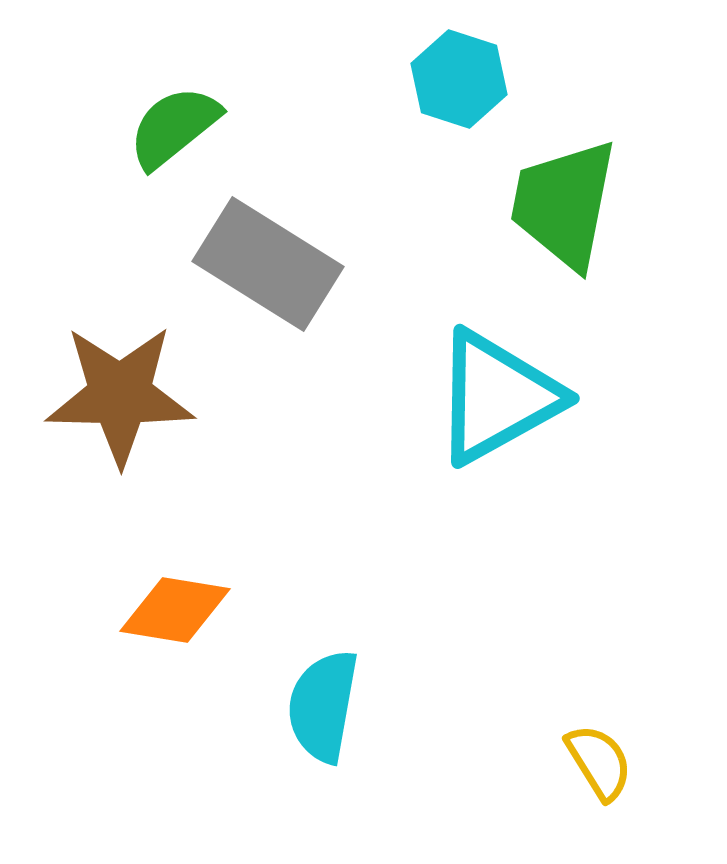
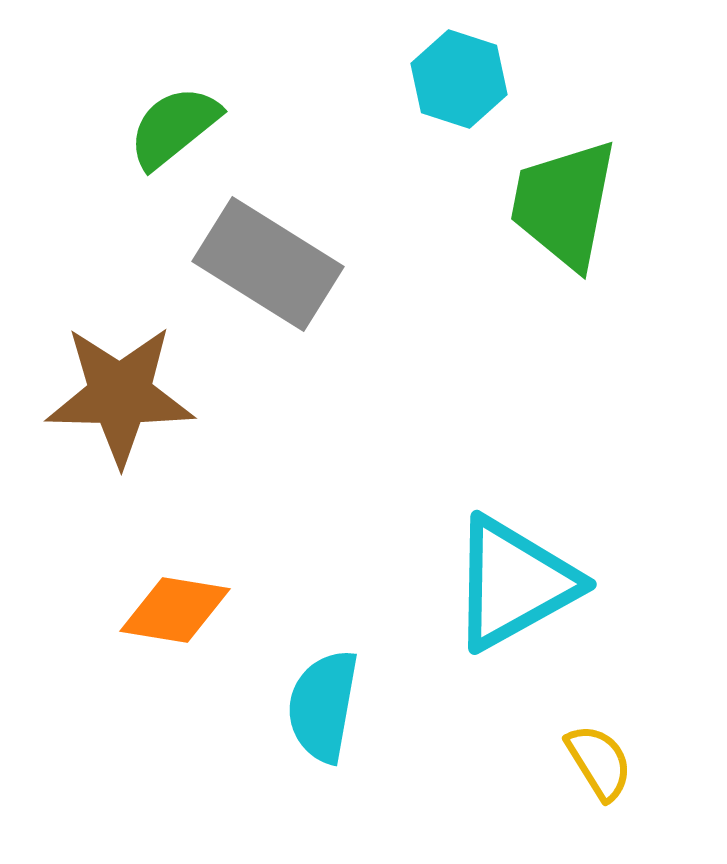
cyan triangle: moved 17 px right, 186 px down
